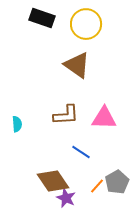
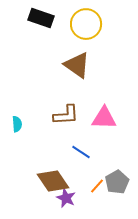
black rectangle: moved 1 px left
